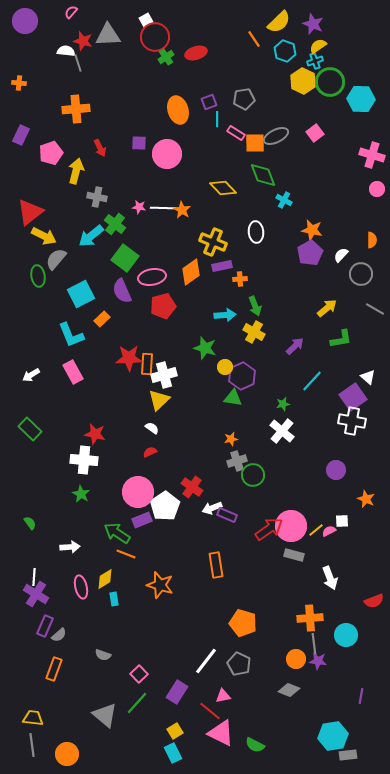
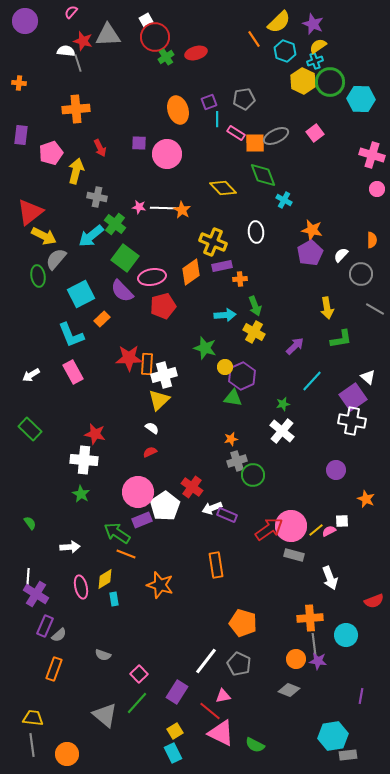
purple rectangle at (21, 135): rotated 18 degrees counterclockwise
purple semicircle at (122, 291): rotated 20 degrees counterclockwise
yellow arrow at (327, 308): rotated 120 degrees clockwise
white line at (34, 577): moved 6 px left
